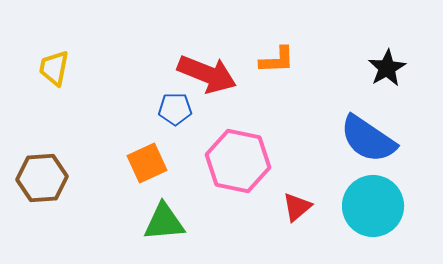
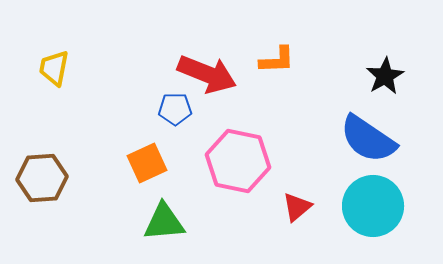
black star: moved 2 px left, 8 px down
